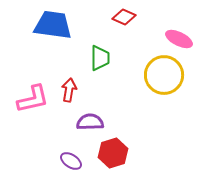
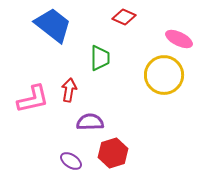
blue trapezoid: rotated 30 degrees clockwise
